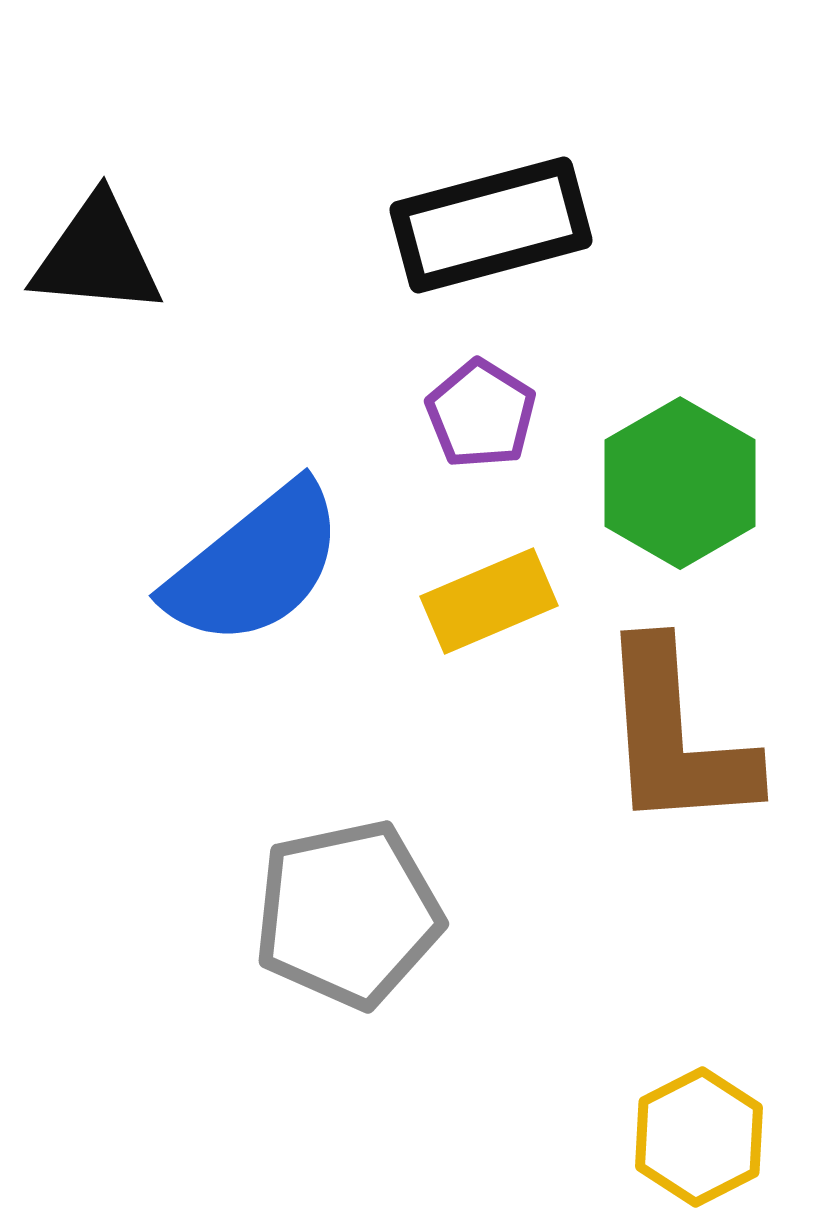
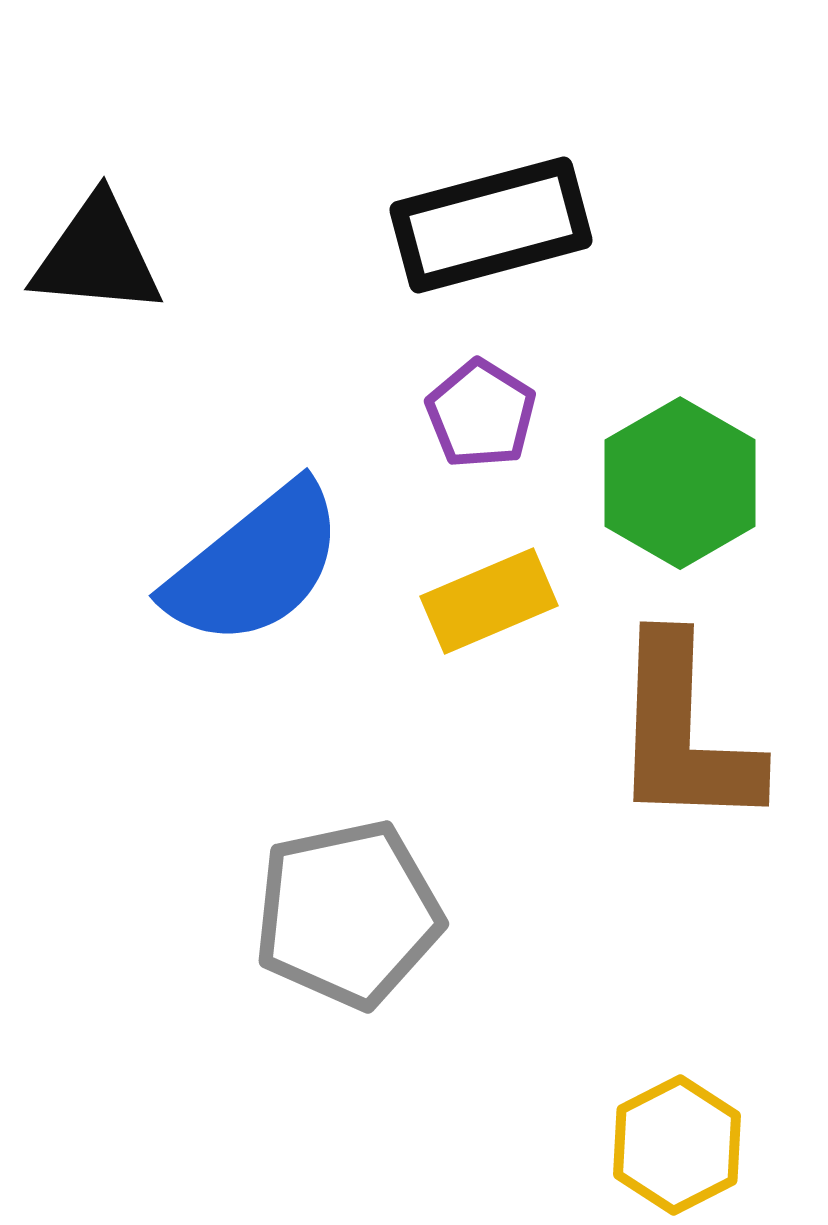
brown L-shape: moved 8 px right, 4 px up; rotated 6 degrees clockwise
yellow hexagon: moved 22 px left, 8 px down
